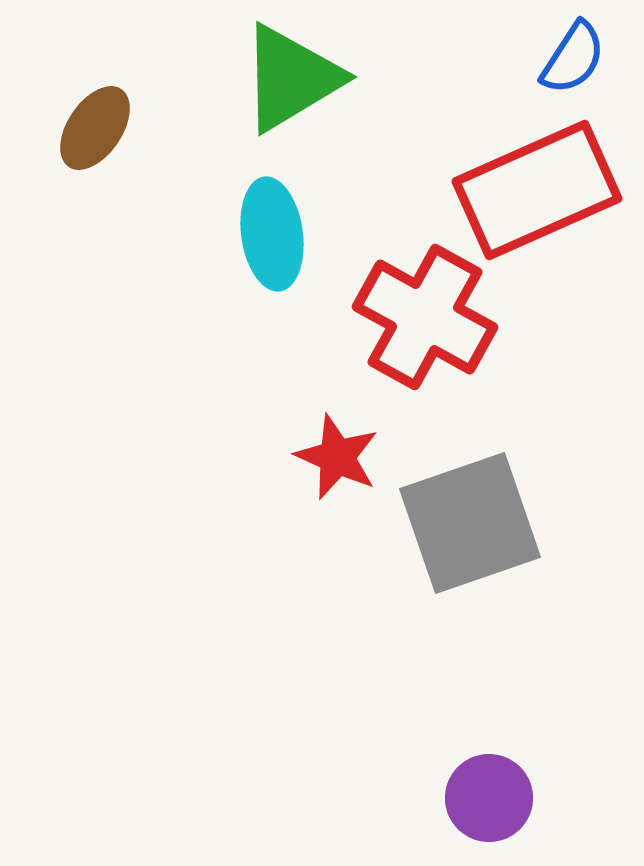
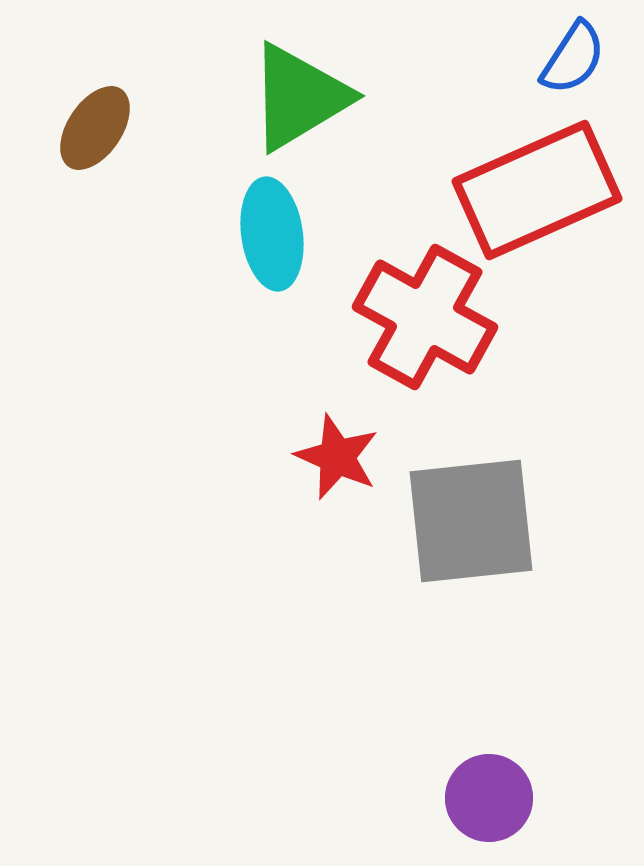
green triangle: moved 8 px right, 19 px down
gray square: moved 1 px right, 2 px up; rotated 13 degrees clockwise
